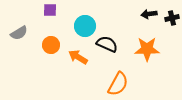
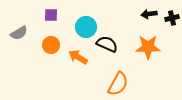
purple square: moved 1 px right, 5 px down
cyan circle: moved 1 px right, 1 px down
orange star: moved 1 px right, 2 px up
